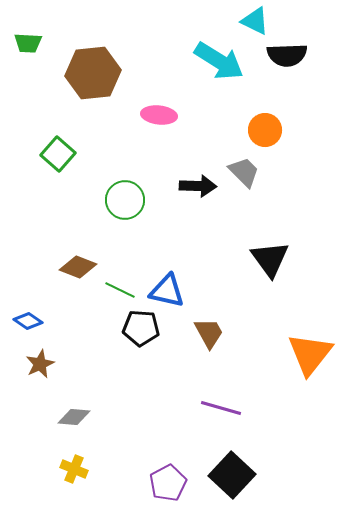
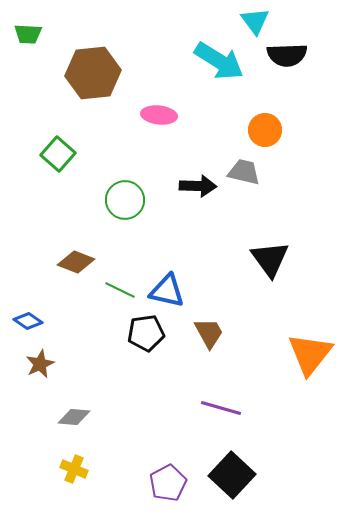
cyan triangle: rotated 28 degrees clockwise
green trapezoid: moved 9 px up
gray trapezoid: rotated 32 degrees counterclockwise
brown diamond: moved 2 px left, 5 px up
black pentagon: moved 5 px right, 5 px down; rotated 12 degrees counterclockwise
